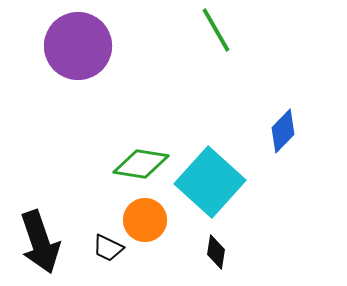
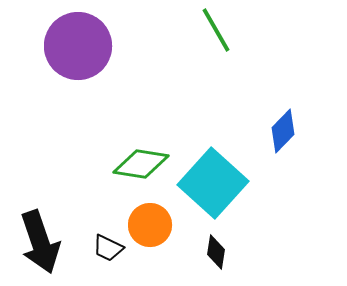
cyan square: moved 3 px right, 1 px down
orange circle: moved 5 px right, 5 px down
